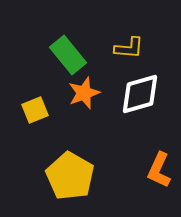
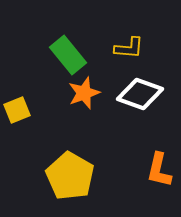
white diamond: rotated 36 degrees clockwise
yellow square: moved 18 px left
orange L-shape: rotated 12 degrees counterclockwise
